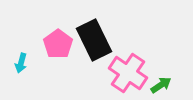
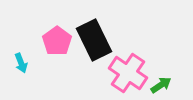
pink pentagon: moved 1 px left, 3 px up
cyan arrow: rotated 36 degrees counterclockwise
